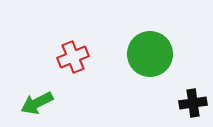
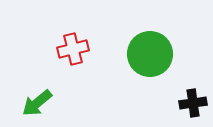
red cross: moved 8 px up; rotated 8 degrees clockwise
green arrow: rotated 12 degrees counterclockwise
